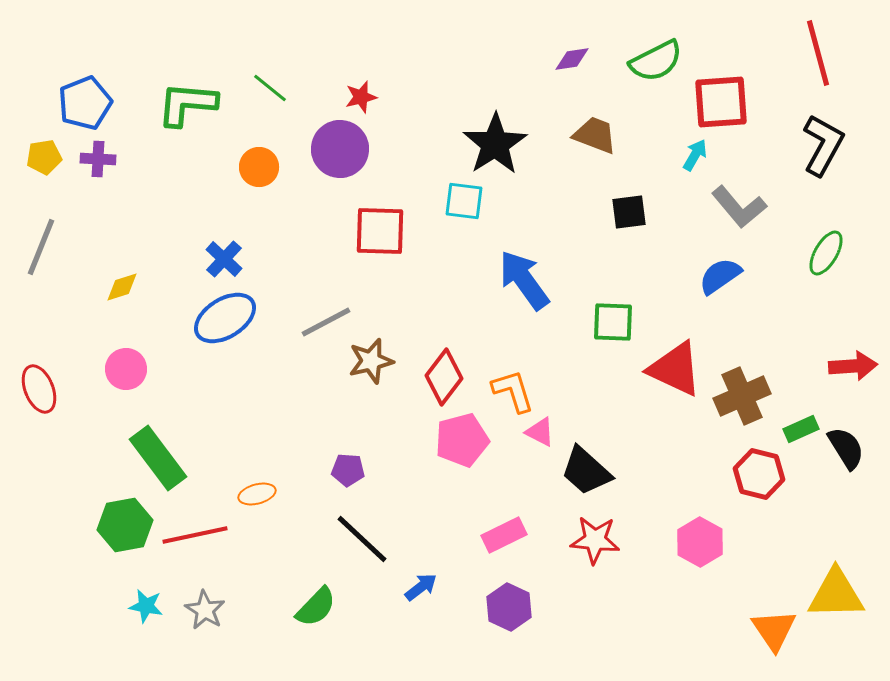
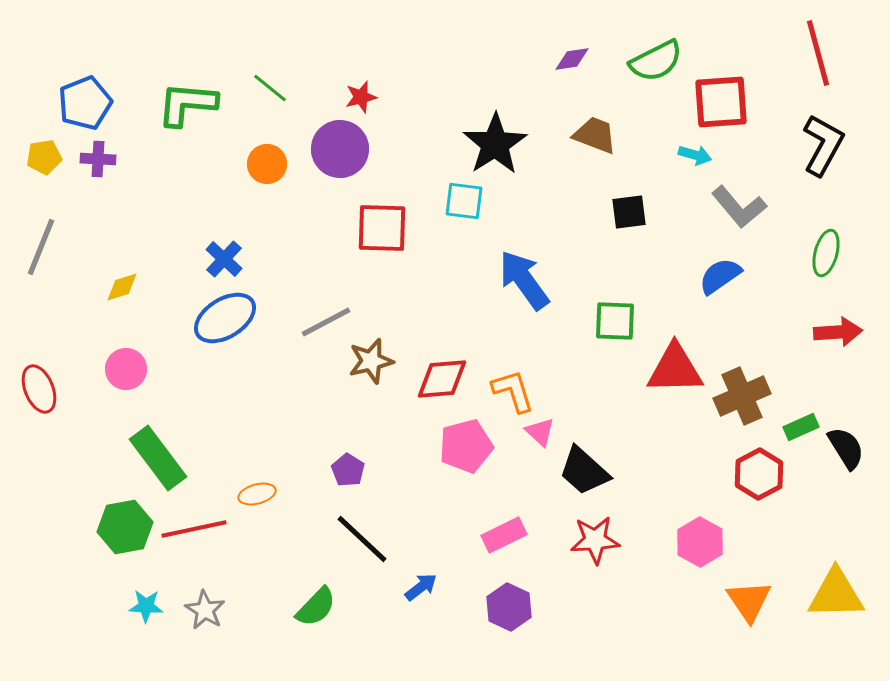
cyan arrow at (695, 155): rotated 76 degrees clockwise
orange circle at (259, 167): moved 8 px right, 3 px up
red square at (380, 231): moved 2 px right, 3 px up
green ellipse at (826, 253): rotated 15 degrees counterclockwise
green square at (613, 322): moved 2 px right, 1 px up
red arrow at (853, 366): moved 15 px left, 34 px up
red triangle at (675, 369): rotated 26 degrees counterclockwise
red diamond at (444, 377): moved 2 px left, 2 px down; rotated 48 degrees clockwise
green rectangle at (801, 429): moved 2 px up
pink triangle at (540, 432): rotated 16 degrees clockwise
pink pentagon at (462, 440): moved 4 px right, 6 px down
purple pentagon at (348, 470): rotated 28 degrees clockwise
black trapezoid at (586, 471): moved 2 px left
red hexagon at (759, 474): rotated 18 degrees clockwise
green hexagon at (125, 525): moved 2 px down
red line at (195, 535): moved 1 px left, 6 px up
red star at (595, 540): rotated 9 degrees counterclockwise
cyan star at (146, 606): rotated 8 degrees counterclockwise
orange triangle at (774, 630): moved 25 px left, 29 px up
